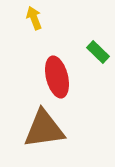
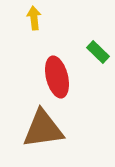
yellow arrow: rotated 15 degrees clockwise
brown triangle: moved 1 px left
